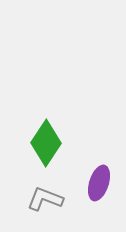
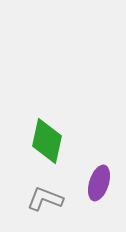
green diamond: moved 1 px right, 2 px up; rotated 21 degrees counterclockwise
